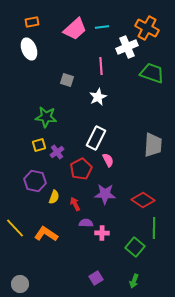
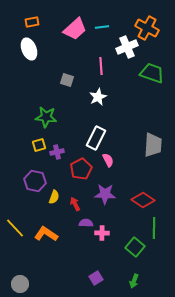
purple cross: rotated 24 degrees clockwise
